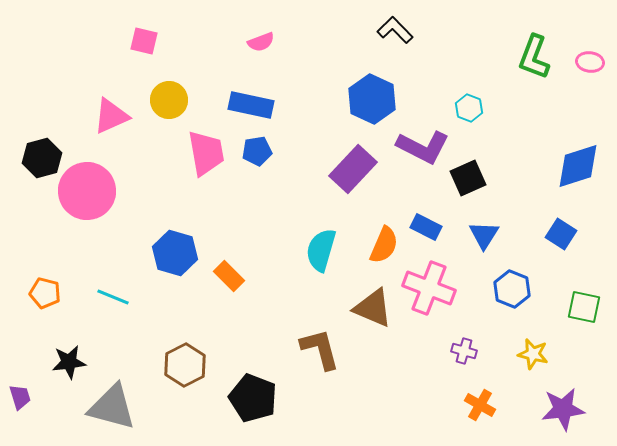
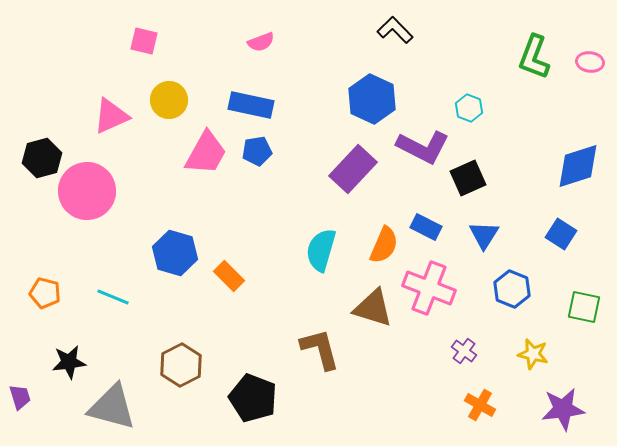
pink trapezoid at (206, 153): rotated 39 degrees clockwise
brown triangle at (373, 308): rotated 6 degrees counterclockwise
purple cross at (464, 351): rotated 20 degrees clockwise
brown hexagon at (185, 365): moved 4 px left
